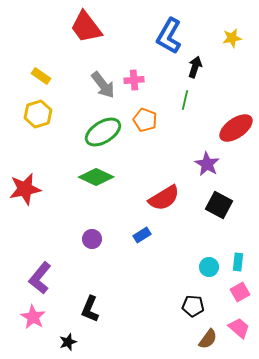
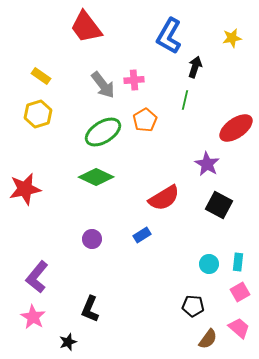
orange pentagon: rotated 20 degrees clockwise
cyan circle: moved 3 px up
purple L-shape: moved 3 px left, 1 px up
